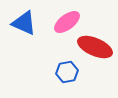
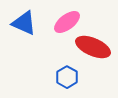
red ellipse: moved 2 px left
blue hexagon: moved 5 px down; rotated 20 degrees counterclockwise
